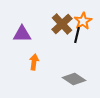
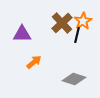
brown cross: moved 1 px up
orange arrow: rotated 42 degrees clockwise
gray diamond: rotated 15 degrees counterclockwise
